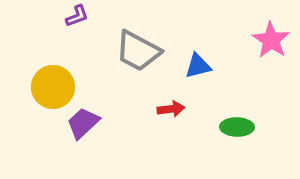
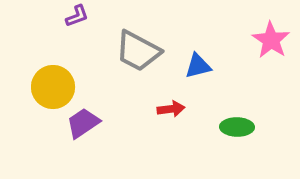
purple trapezoid: rotated 9 degrees clockwise
